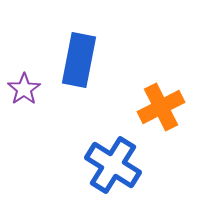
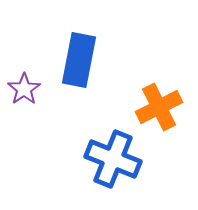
orange cross: moved 2 px left
blue cross: moved 6 px up; rotated 10 degrees counterclockwise
